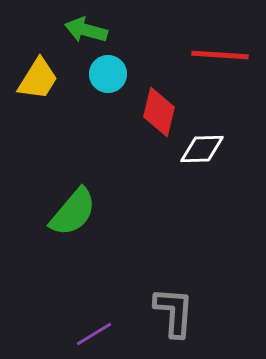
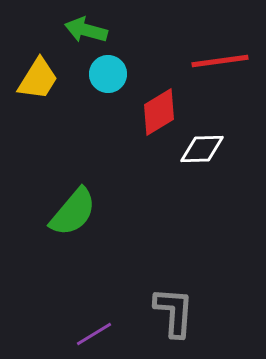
red line: moved 6 px down; rotated 12 degrees counterclockwise
red diamond: rotated 45 degrees clockwise
